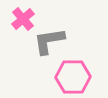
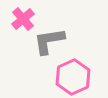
pink hexagon: rotated 24 degrees counterclockwise
